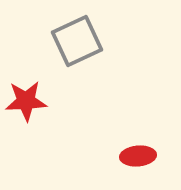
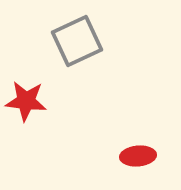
red star: rotated 9 degrees clockwise
